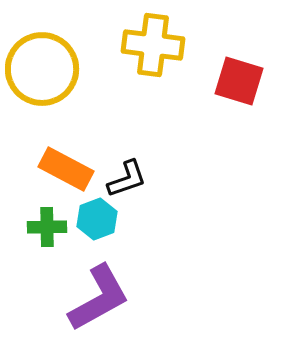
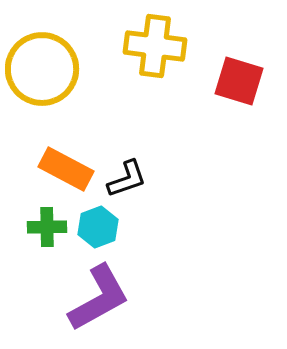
yellow cross: moved 2 px right, 1 px down
cyan hexagon: moved 1 px right, 8 px down
